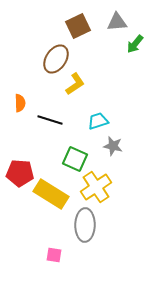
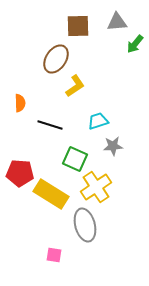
brown square: rotated 25 degrees clockwise
yellow L-shape: moved 2 px down
black line: moved 5 px down
gray star: rotated 18 degrees counterclockwise
gray ellipse: rotated 16 degrees counterclockwise
